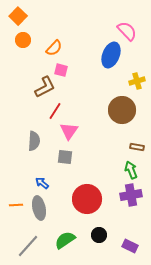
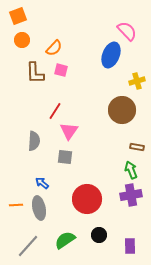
orange square: rotated 24 degrees clockwise
orange circle: moved 1 px left
brown L-shape: moved 10 px left, 14 px up; rotated 115 degrees clockwise
purple rectangle: rotated 63 degrees clockwise
